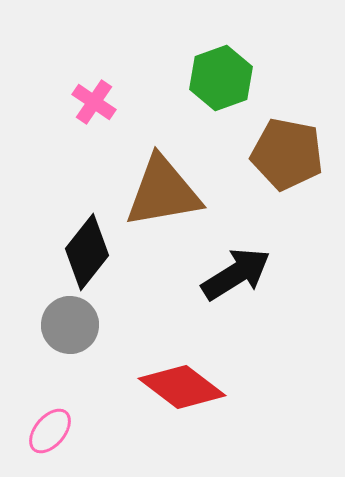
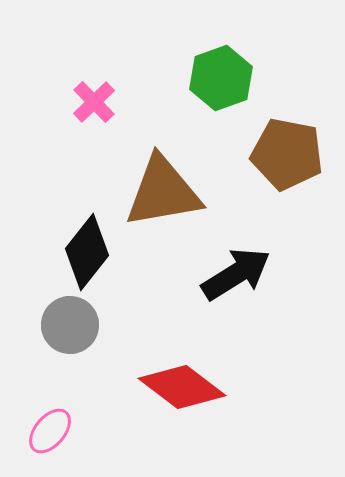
pink cross: rotated 12 degrees clockwise
